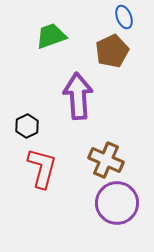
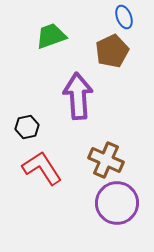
black hexagon: moved 1 px down; rotated 15 degrees clockwise
red L-shape: rotated 48 degrees counterclockwise
